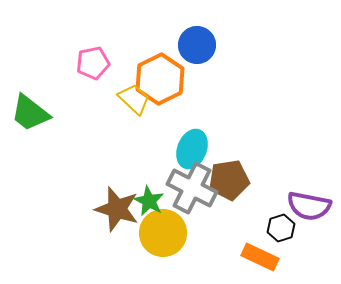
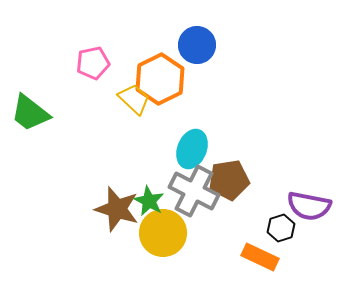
gray cross: moved 2 px right, 3 px down
